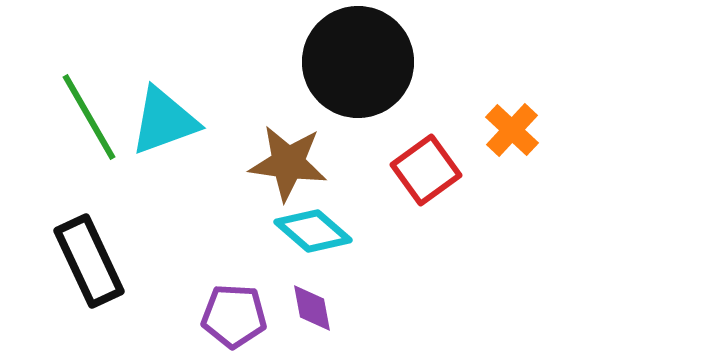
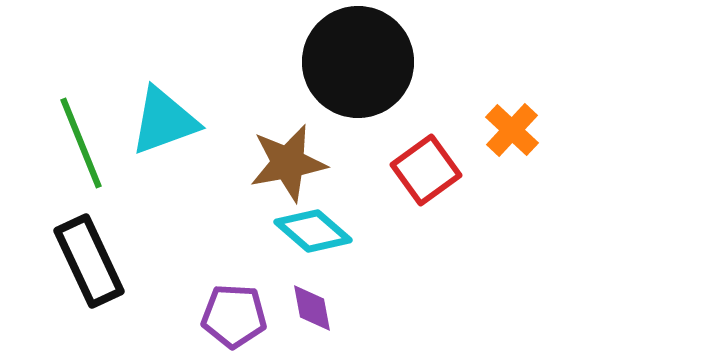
green line: moved 8 px left, 26 px down; rotated 8 degrees clockwise
brown star: rotated 18 degrees counterclockwise
